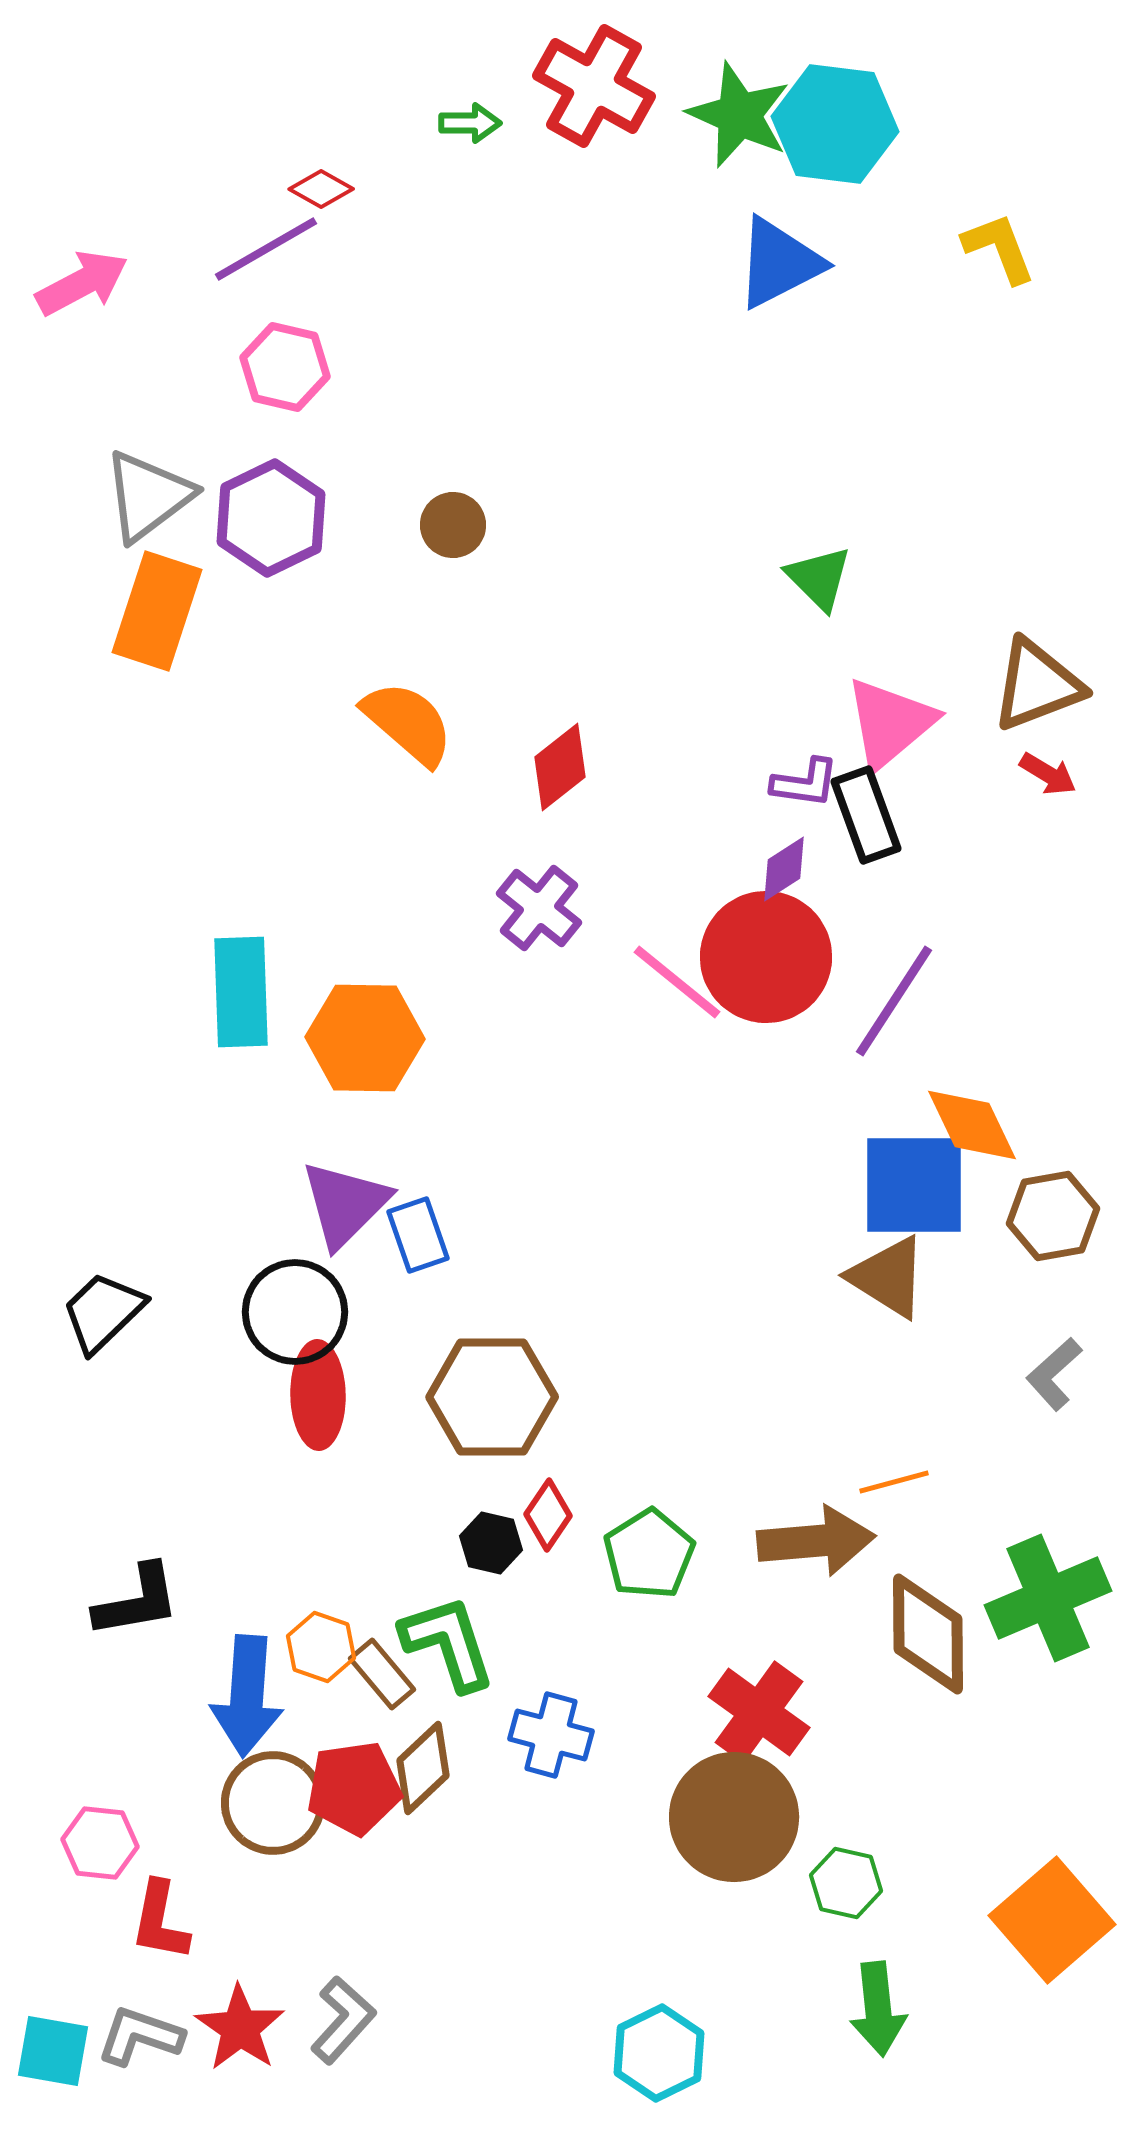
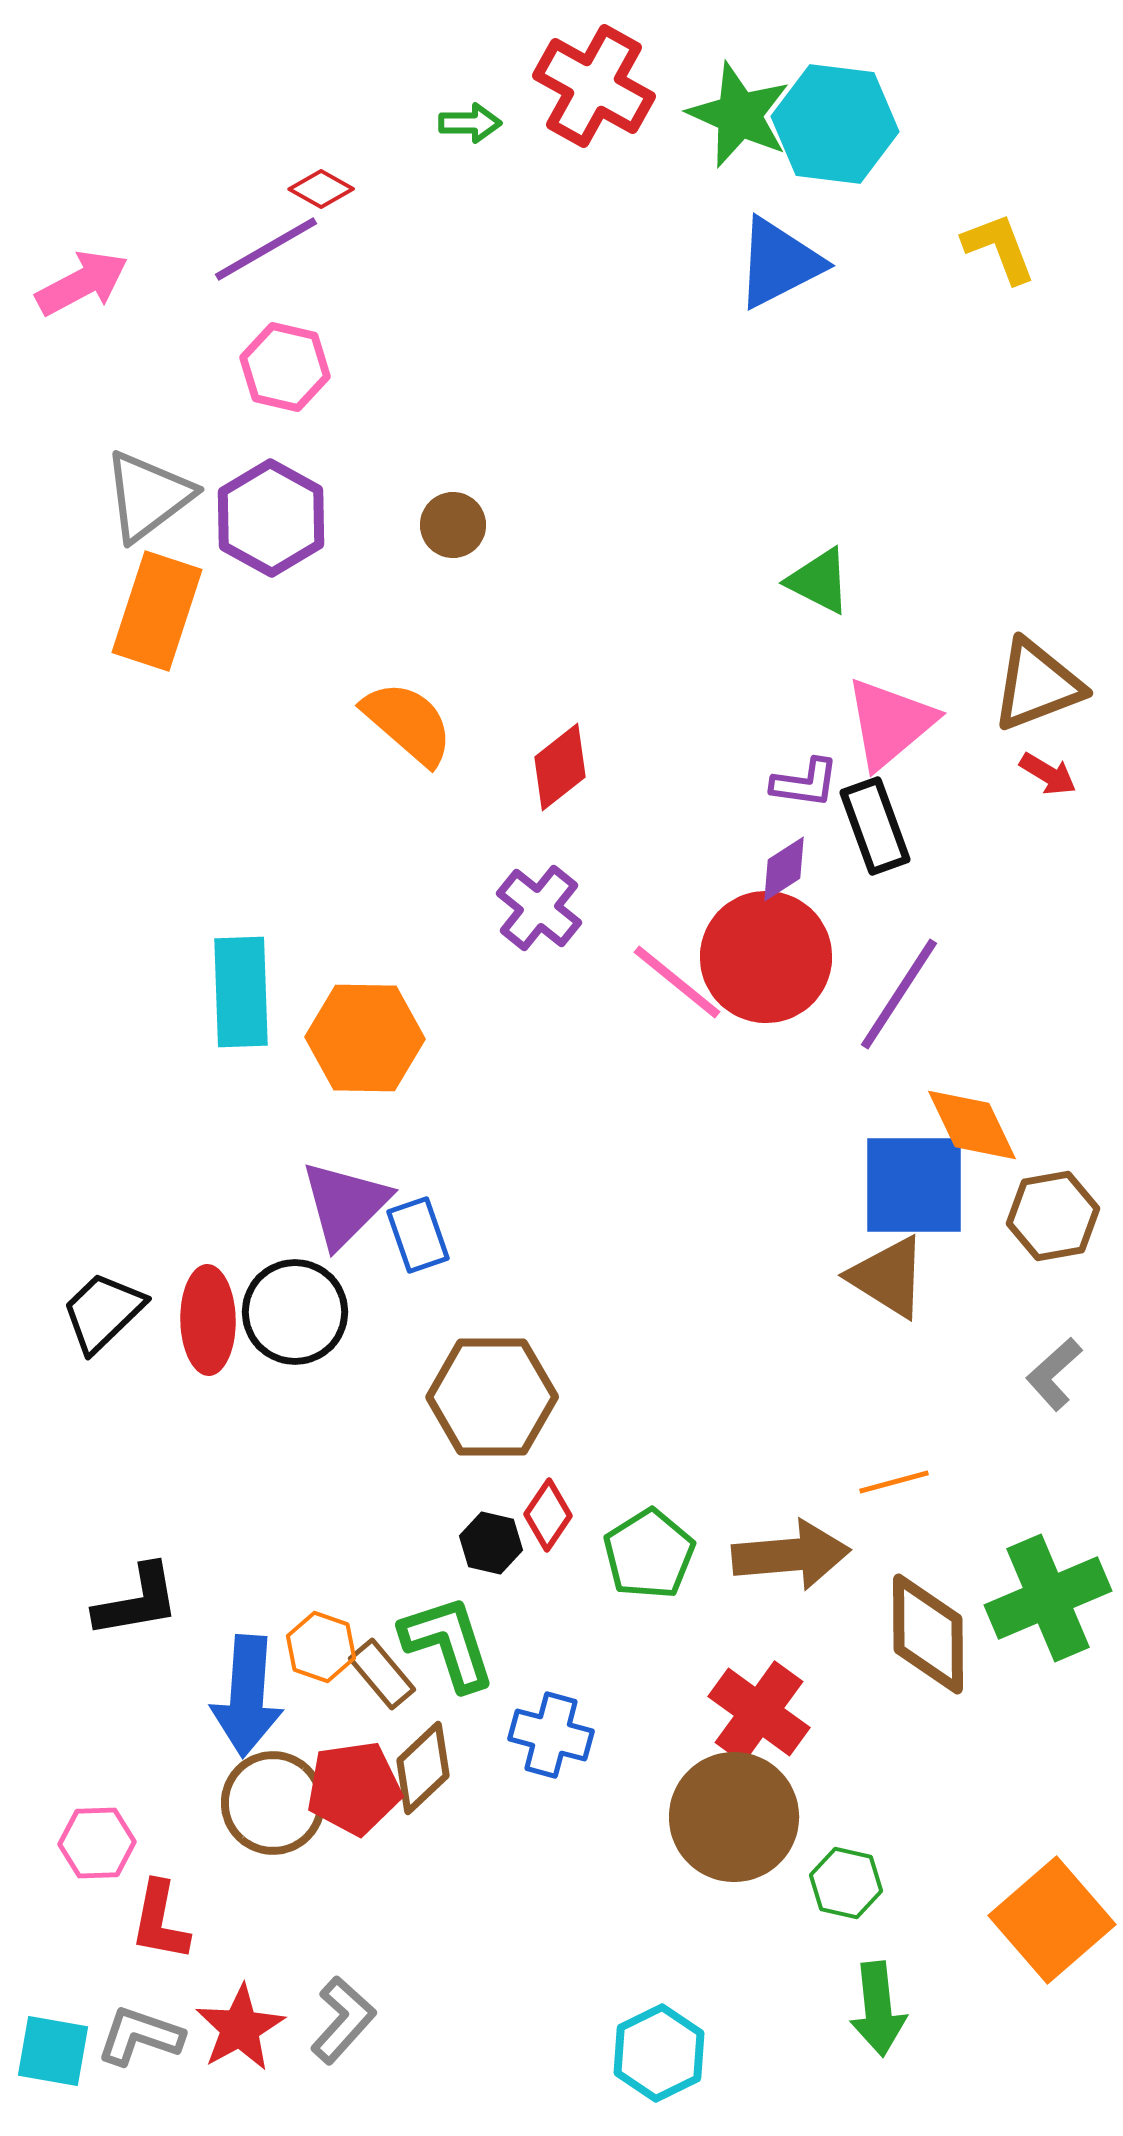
purple hexagon at (271, 518): rotated 5 degrees counterclockwise
green triangle at (819, 578): moved 3 px down; rotated 18 degrees counterclockwise
black rectangle at (866, 815): moved 9 px right, 11 px down
purple line at (894, 1001): moved 5 px right, 7 px up
red ellipse at (318, 1395): moved 110 px left, 75 px up
brown arrow at (816, 1541): moved 25 px left, 14 px down
pink hexagon at (100, 1843): moved 3 px left; rotated 8 degrees counterclockwise
red star at (240, 2028): rotated 8 degrees clockwise
